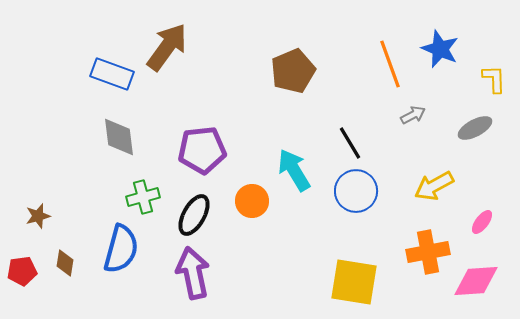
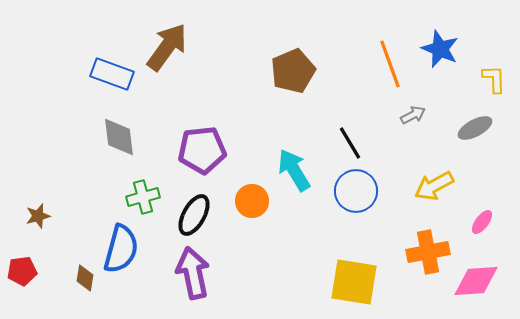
brown diamond: moved 20 px right, 15 px down
